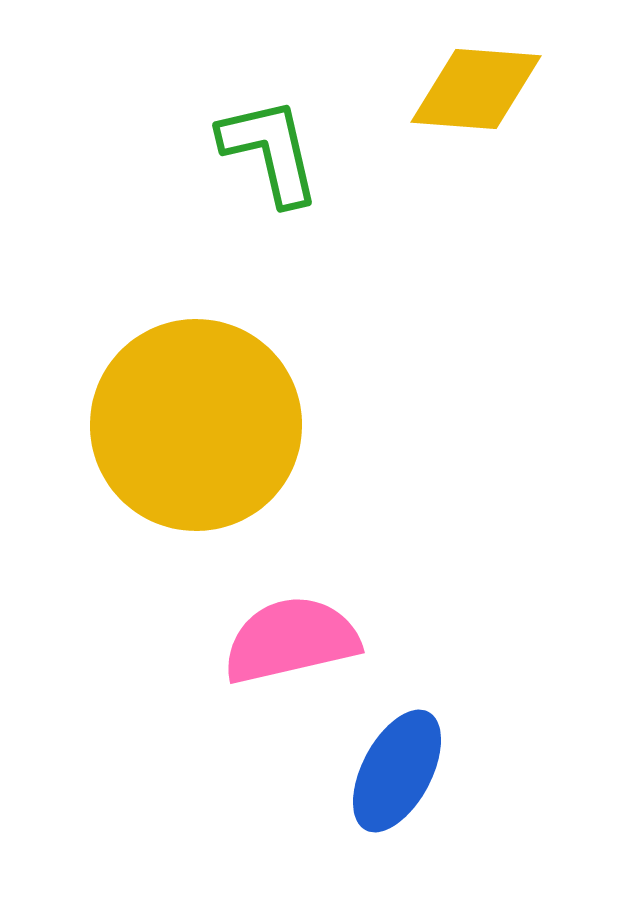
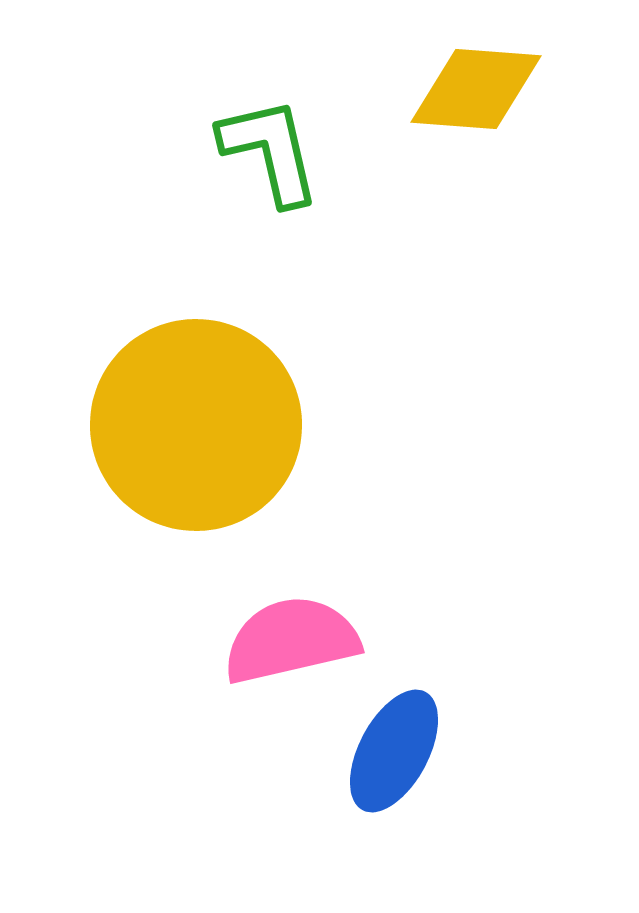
blue ellipse: moved 3 px left, 20 px up
